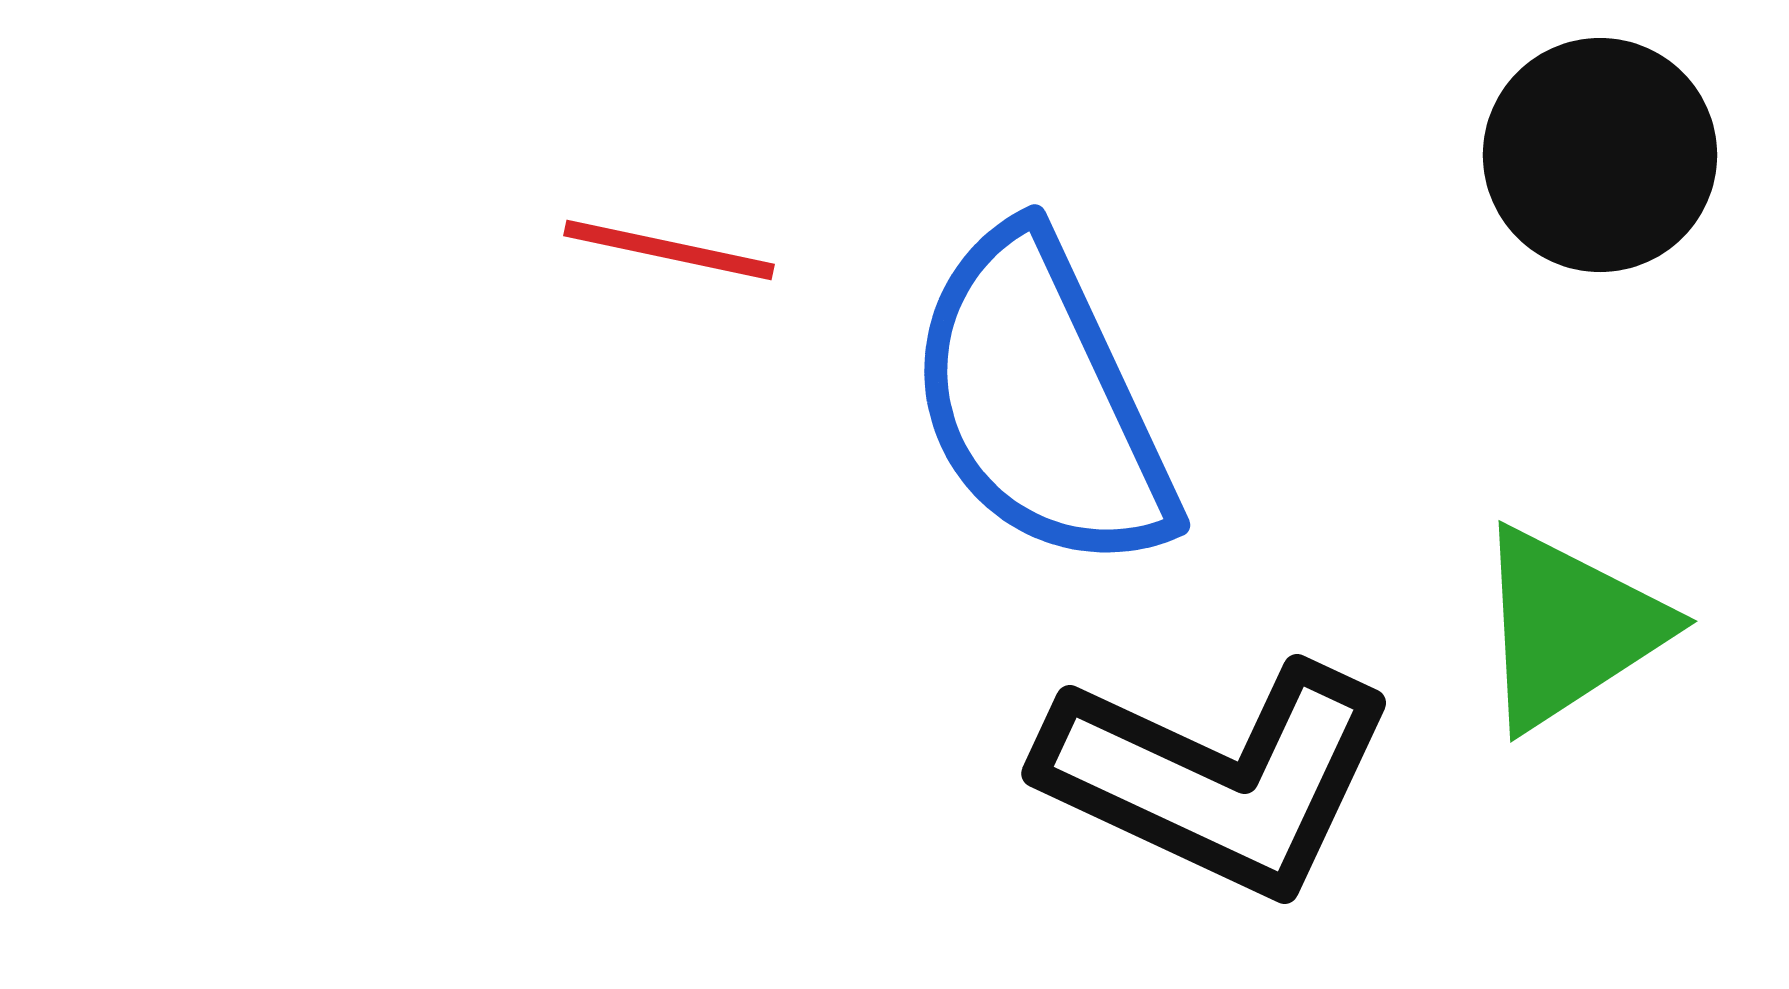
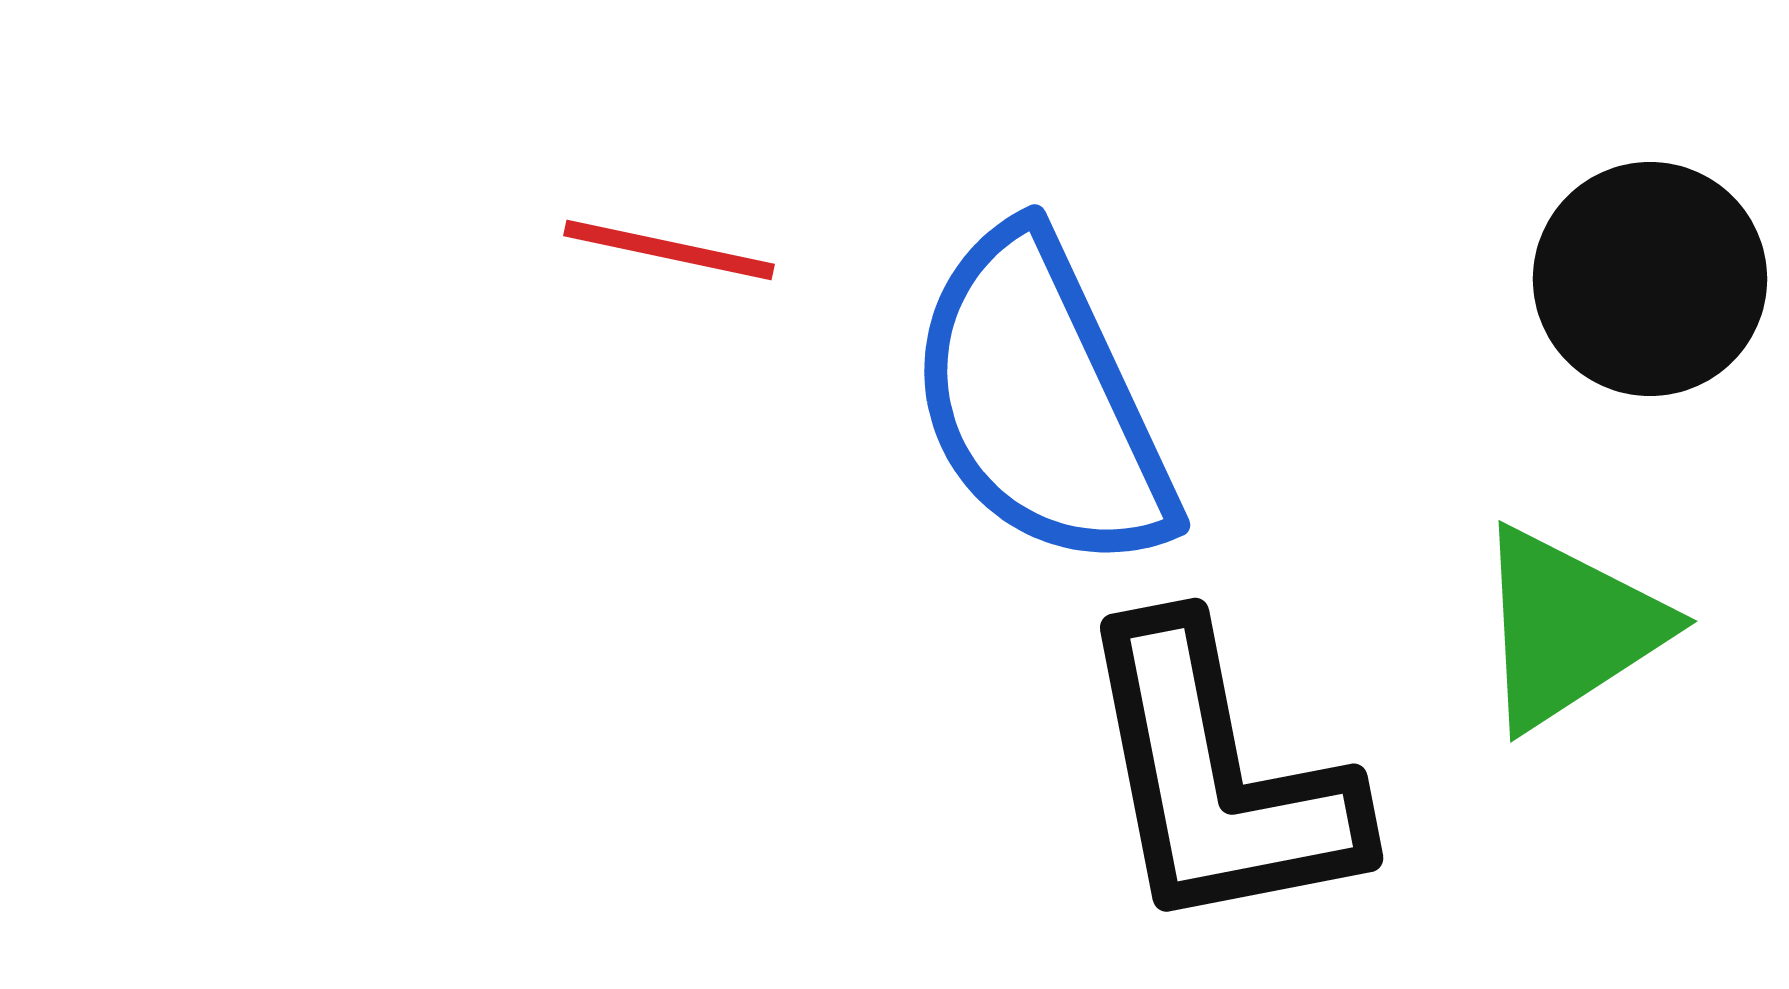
black circle: moved 50 px right, 124 px down
black L-shape: rotated 54 degrees clockwise
